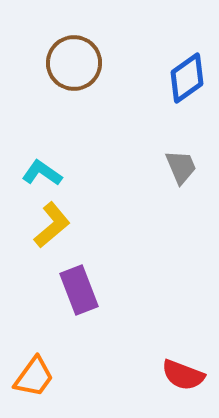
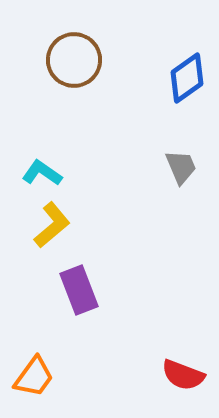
brown circle: moved 3 px up
